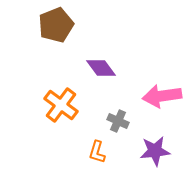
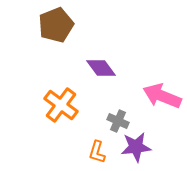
pink arrow: rotated 30 degrees clockwise
purple star: moved 19 px left, 4 px up
